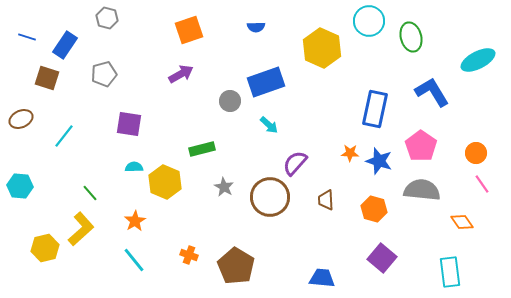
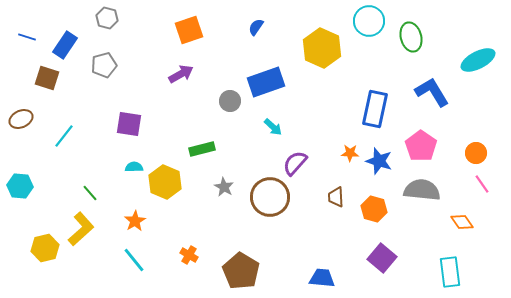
blue semicircle at (256, 27): rotated 126 degrees clockwise
gray pentagon at (104, 74): moved 9 px up
cyan arrow at (269, 125): moved 4 px right, 2 px down
brown trapezoid at (326, 200): moved 10 px right, 3 px up
orange cross at (189, 255): rotated 12 degrees clockwise
brown pentagon at (236, 266): moved 5 px right, 5 px down
